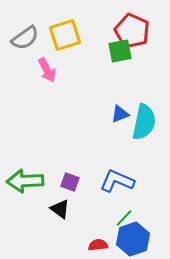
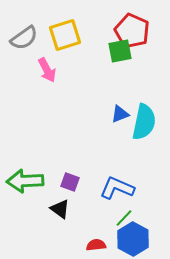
gray semicircle: moved 1 px left
blue L-shape: moved 7 px down
blue hexagon: rotated 12 degrees counterclockwise
red semicircle: moved 2 px left
